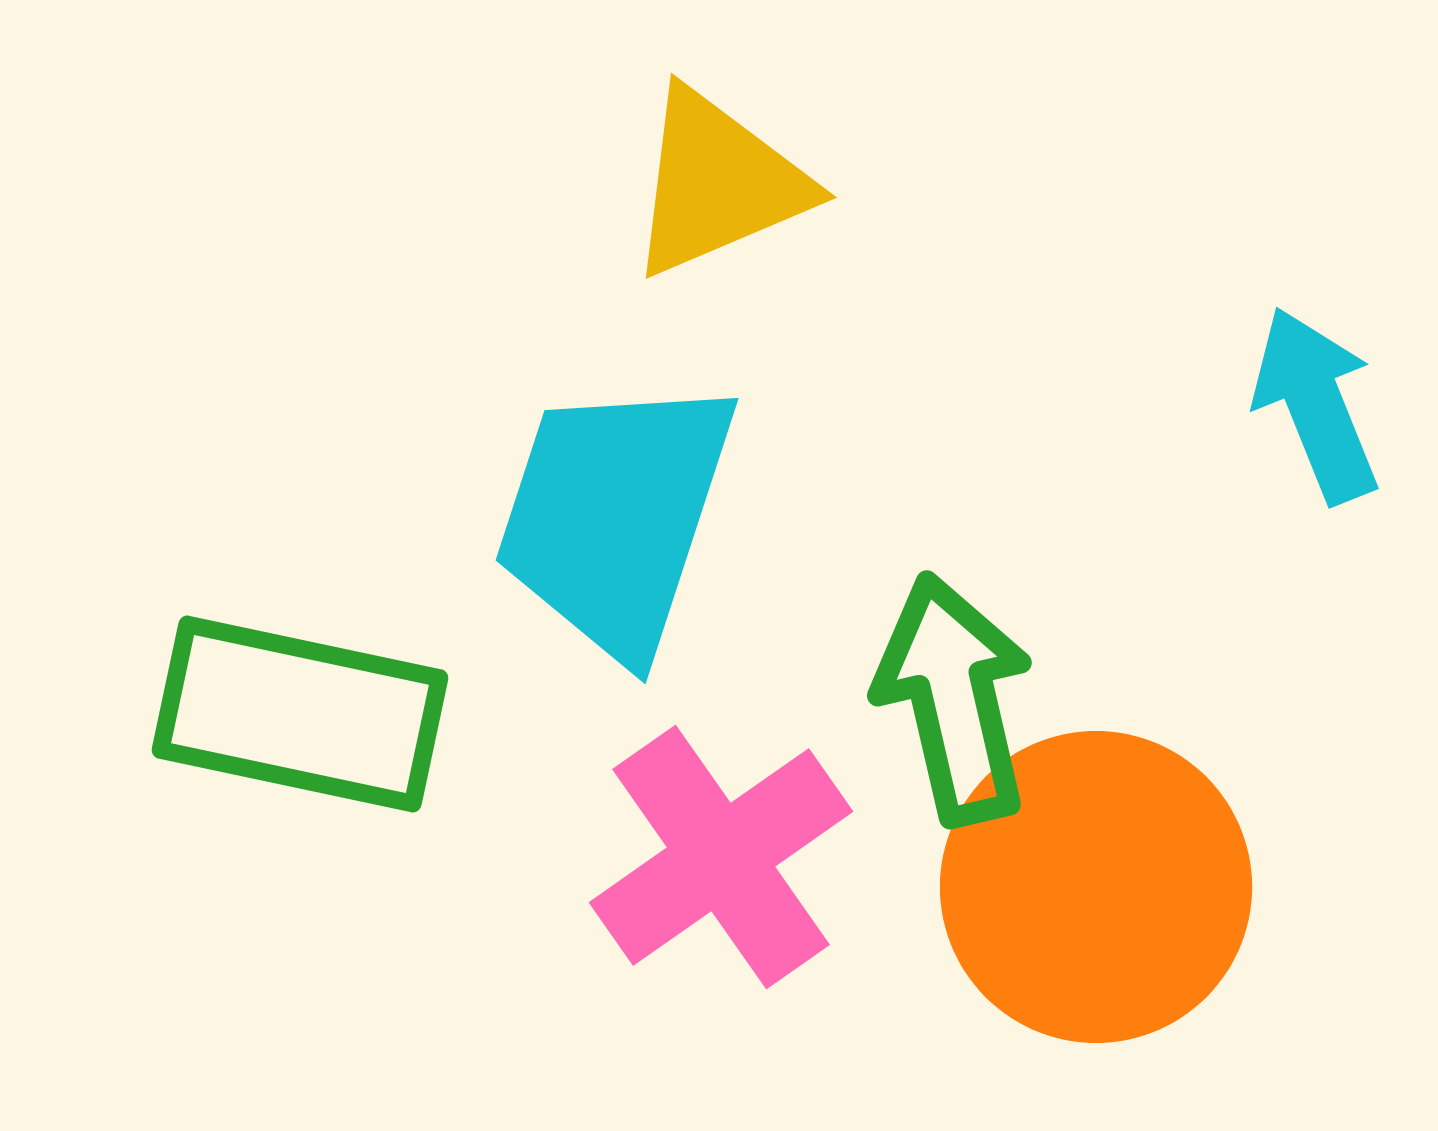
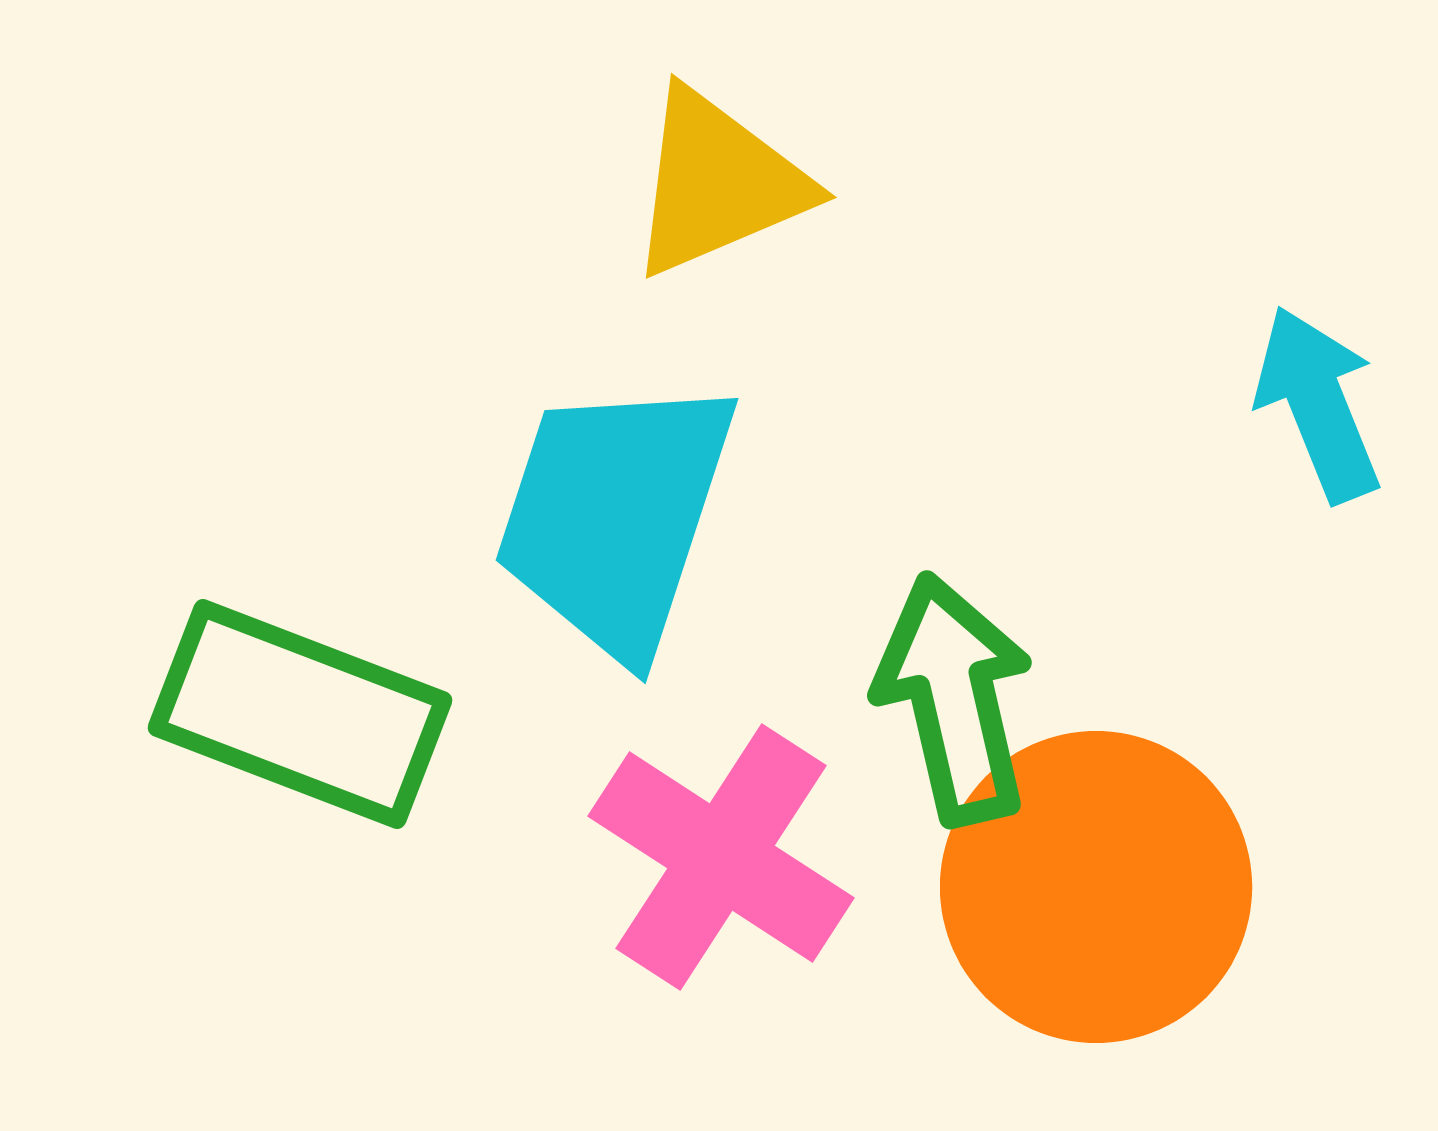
cyan arrow: moved 2 px right, 1 px up
green rectangle: rotated 9 degrees clockwise
pink cross: rotated 22 degrees counterclockwise
